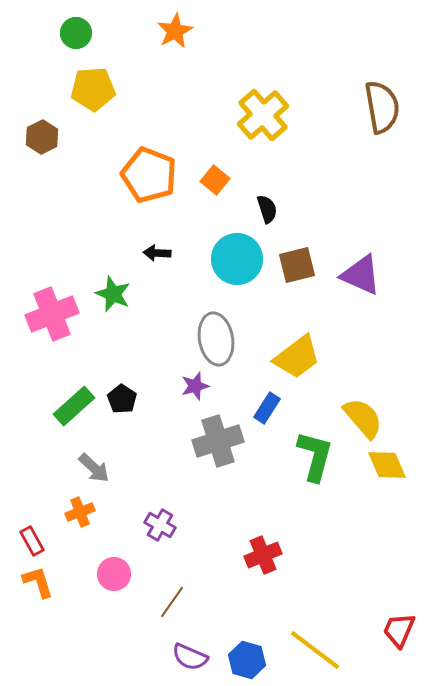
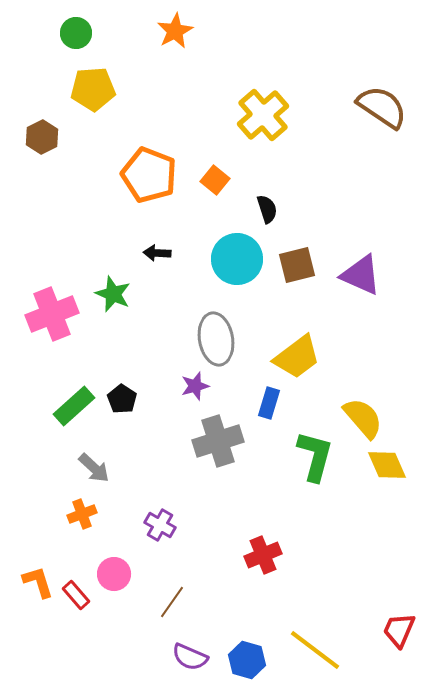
brown semicircle: rotated 46 degrees counterclockwise
blue rectangle: moved 2 px right, 5 px up; rotated 16 degrees counterclockwise
orange cross: moved 2 px right, 2 px down
red rectangle: moved 44 px right, 54 px down; rotated 12 degrees counterclockwise
